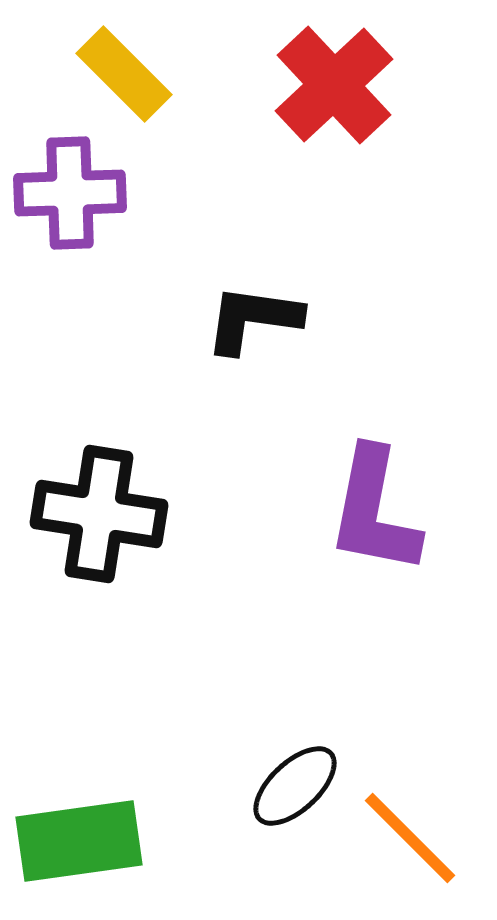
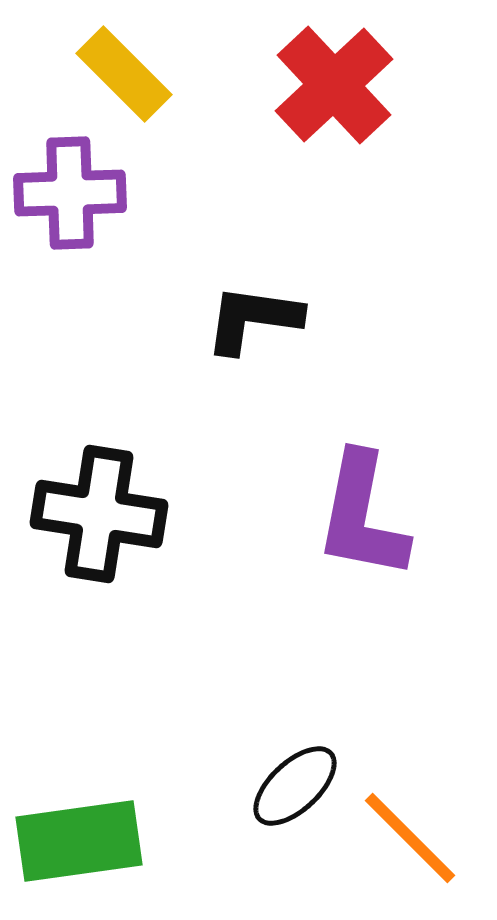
purple L-shape: moved 12 px left, 5 px down
